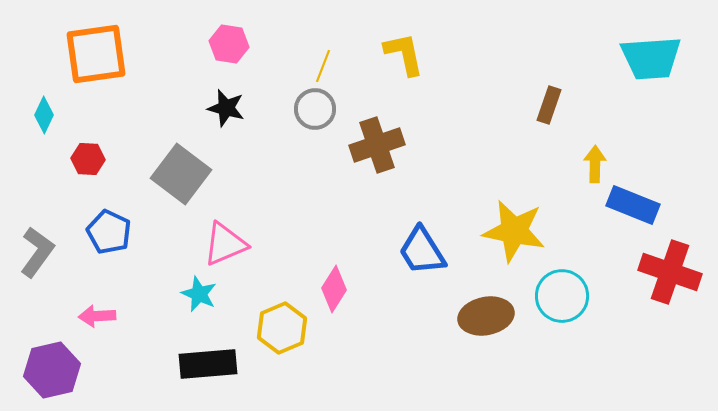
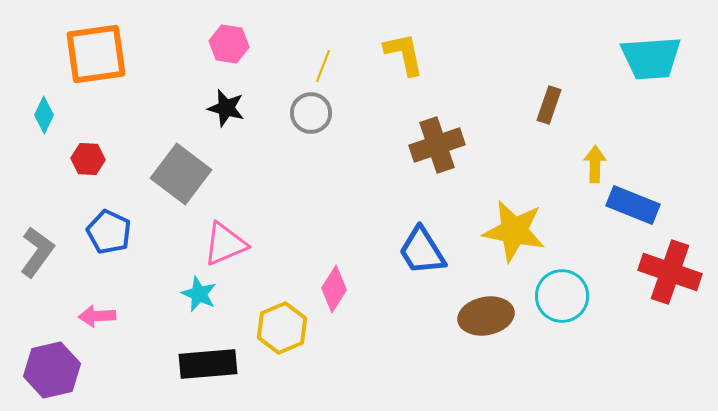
gray circle: moved 4 px left, 4 px down
brown cross: moved 60 px right
